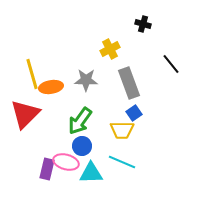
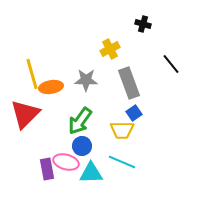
purple rectangle: rotated 25 degrees counterclockwise
